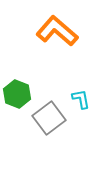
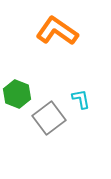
orange L-shape: rotated 6 degrees counterclockwise
